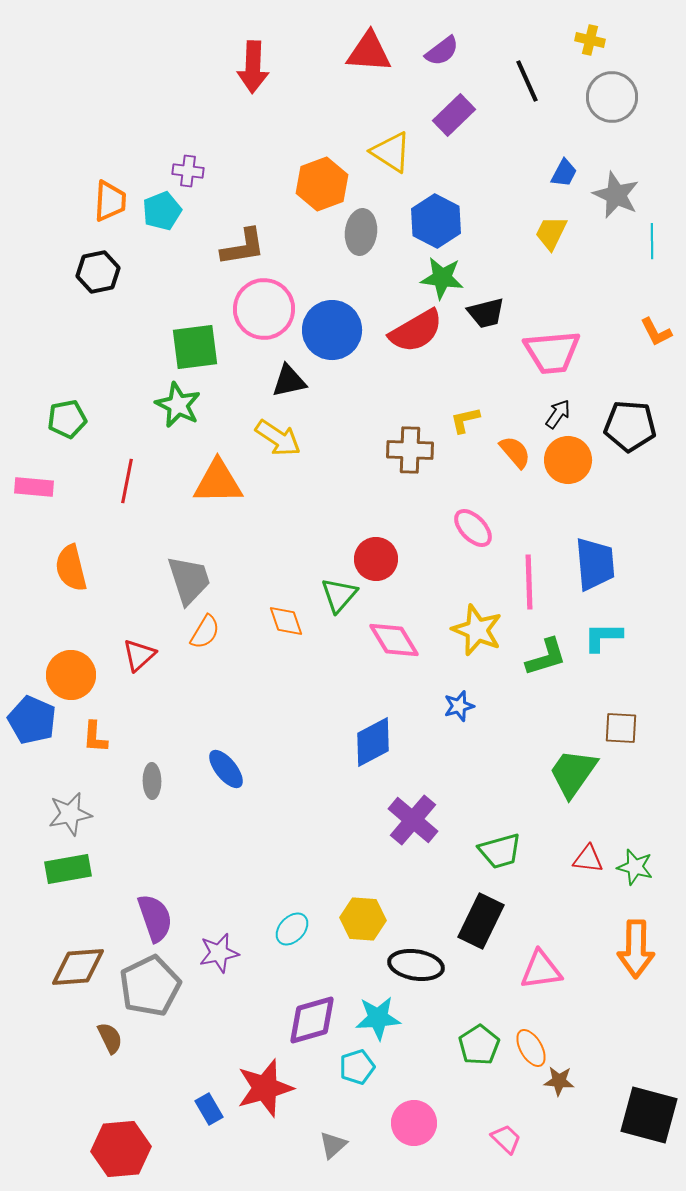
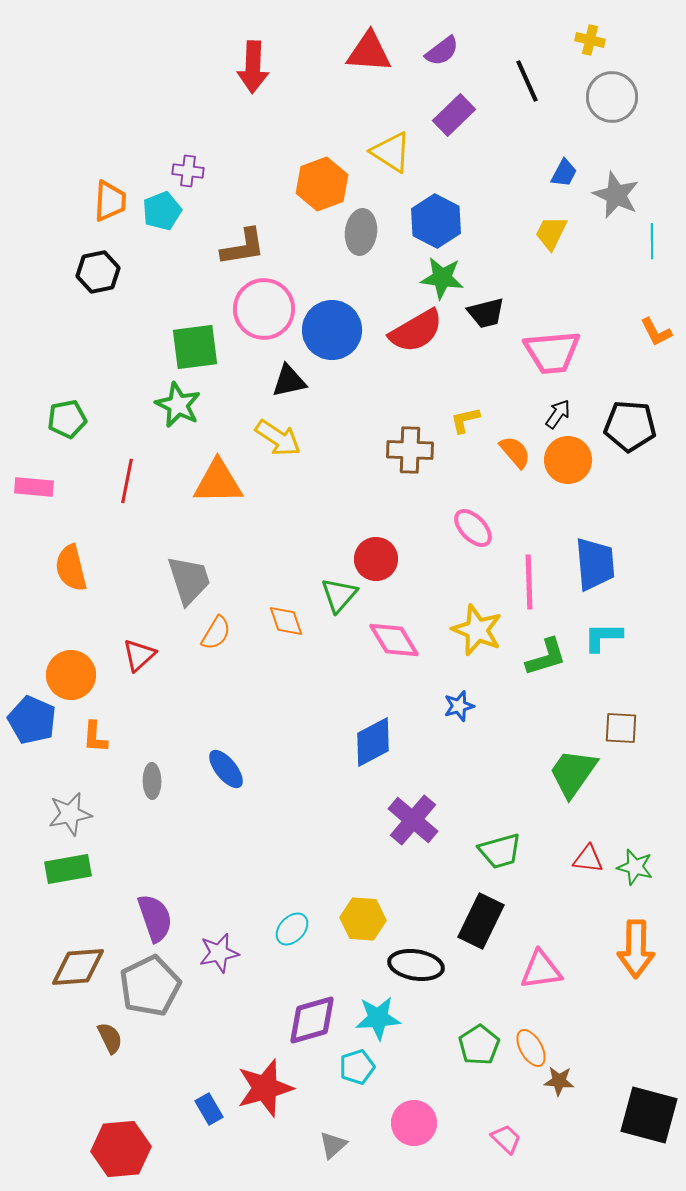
orange semicircle at (205, 632): moved 11 px right, 1 px down
